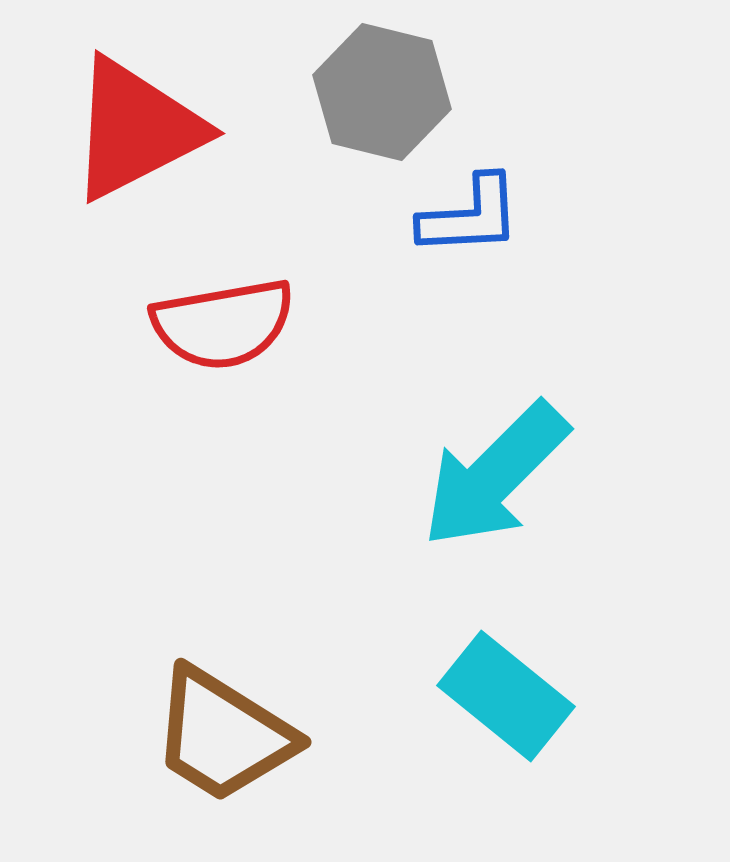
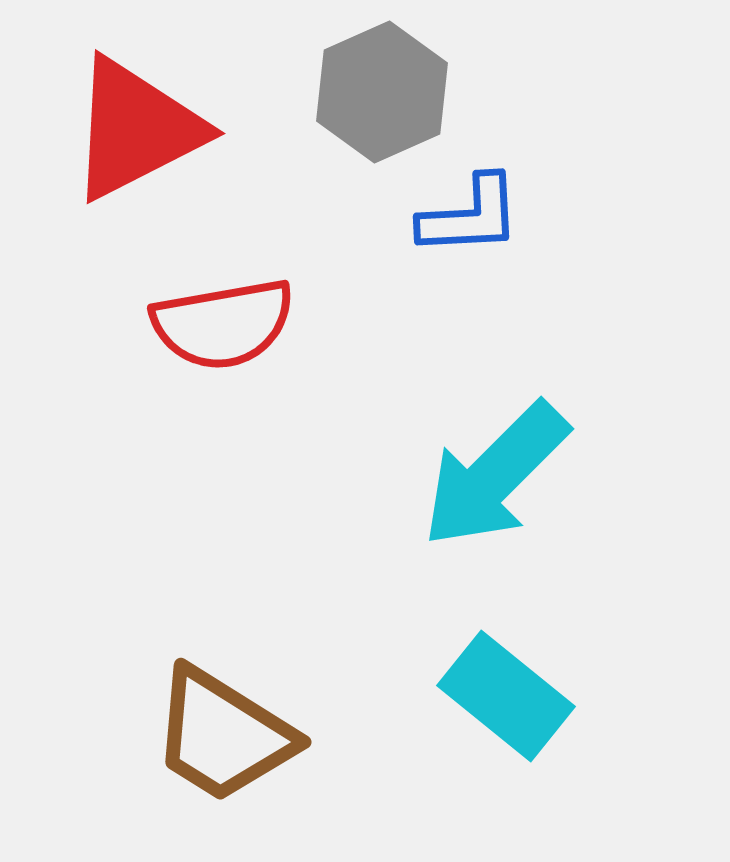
gray hexagon: rotated 22 degrees clockwise
